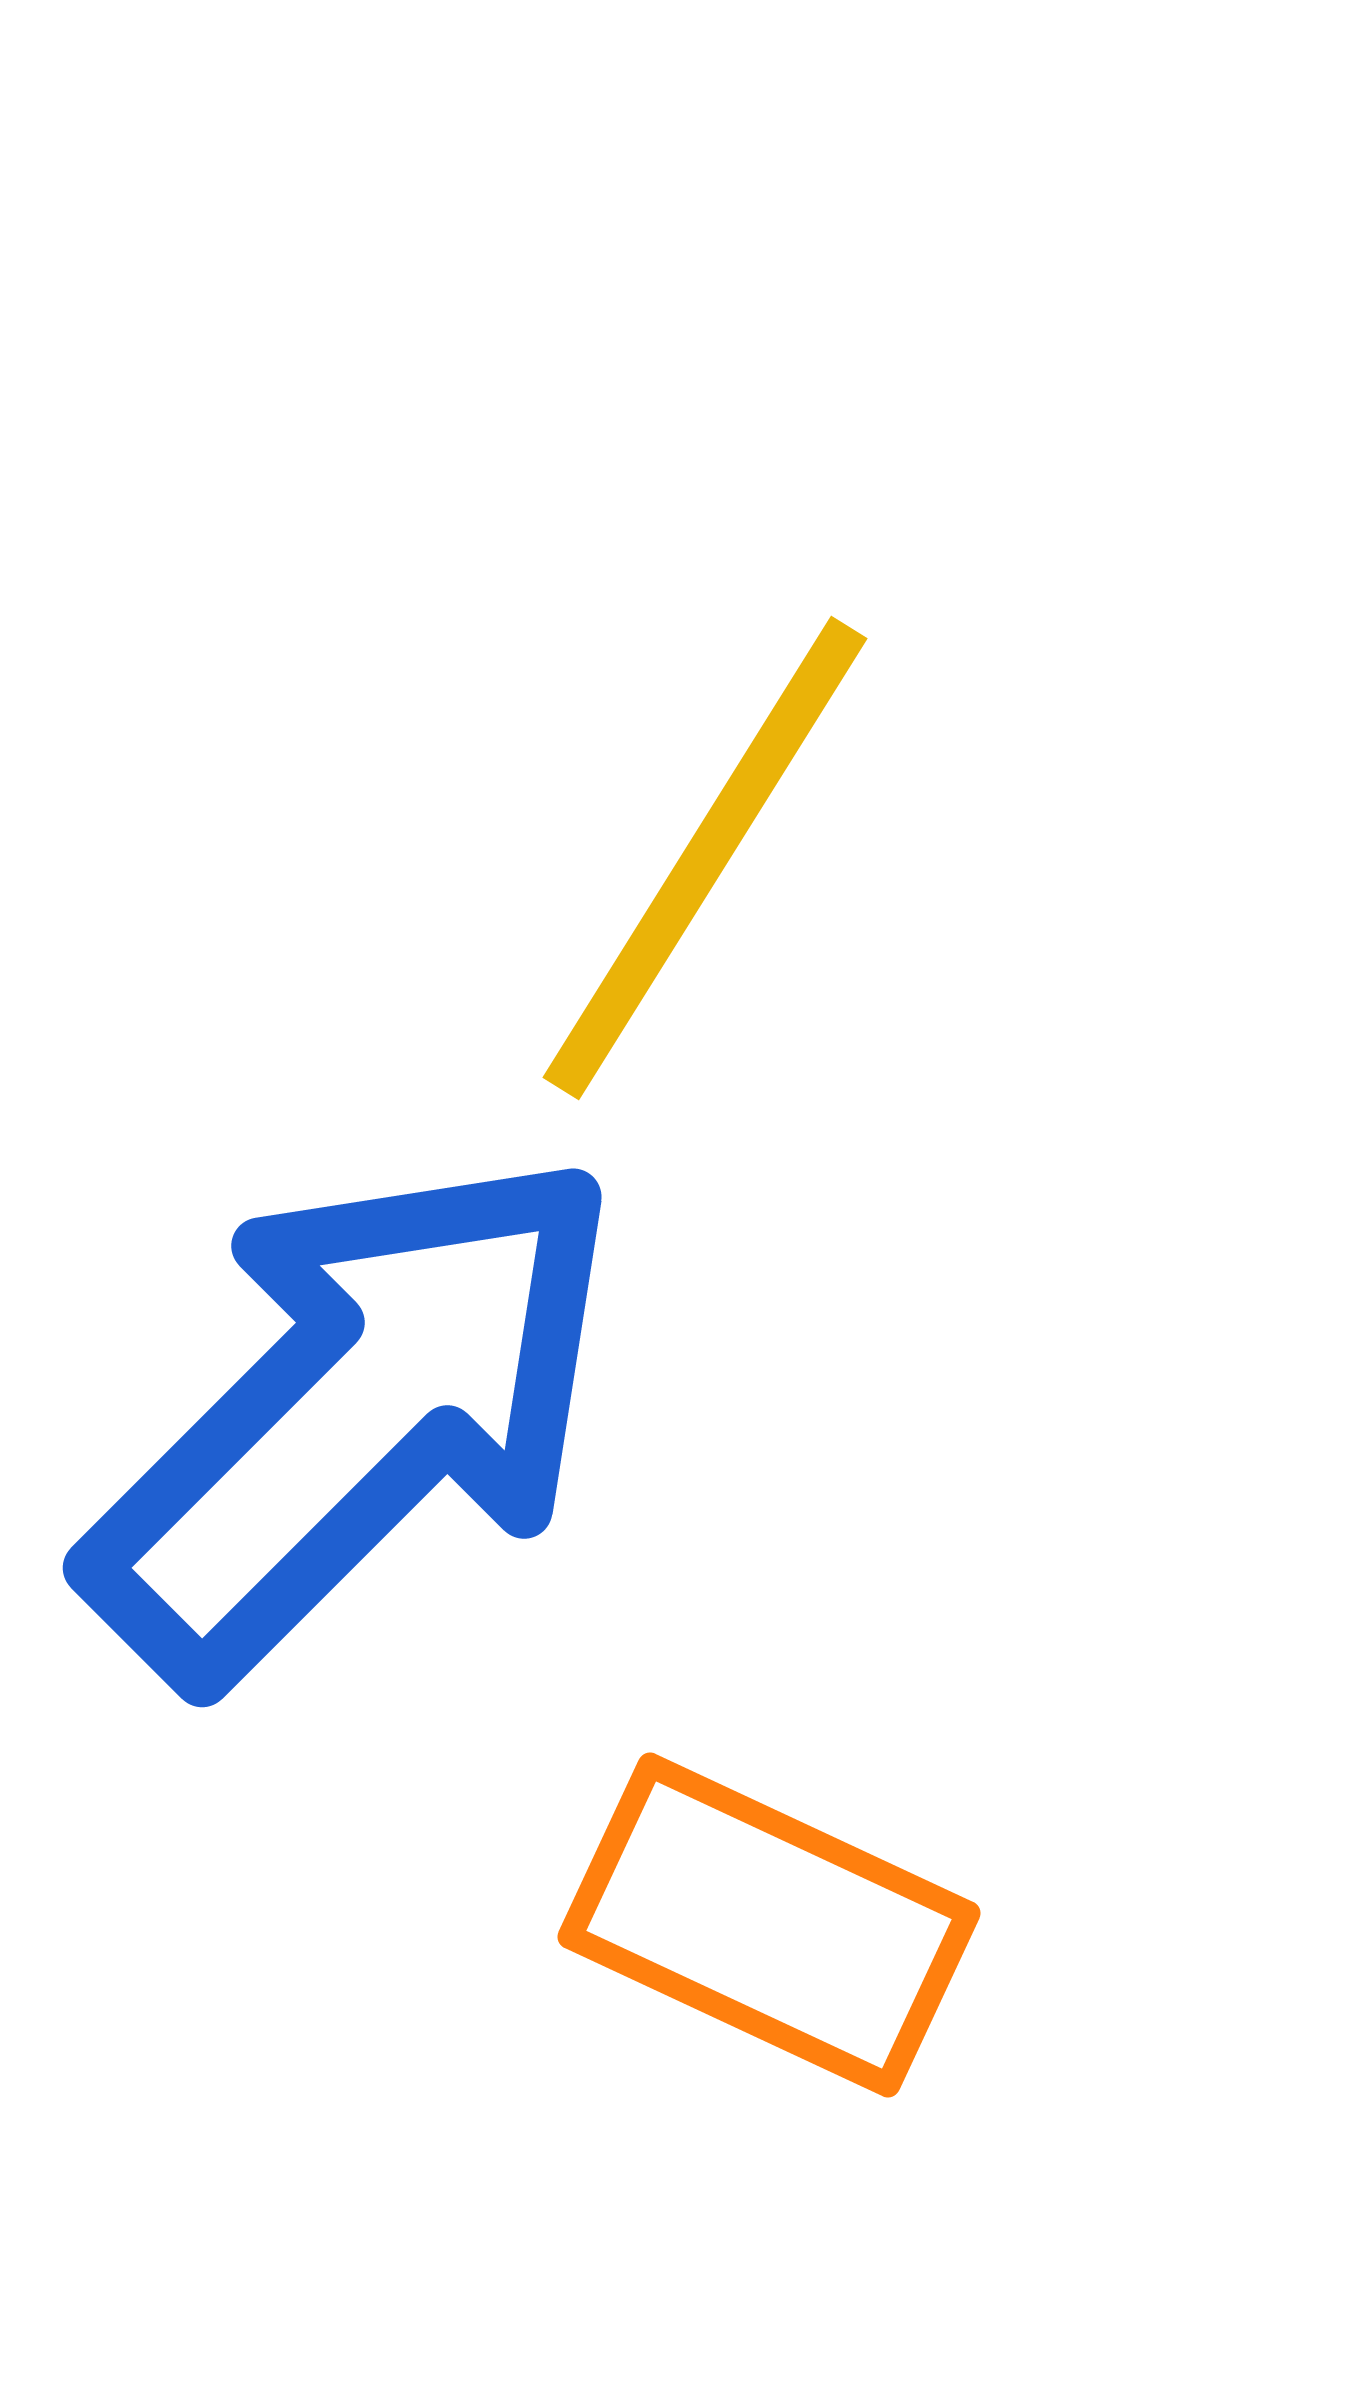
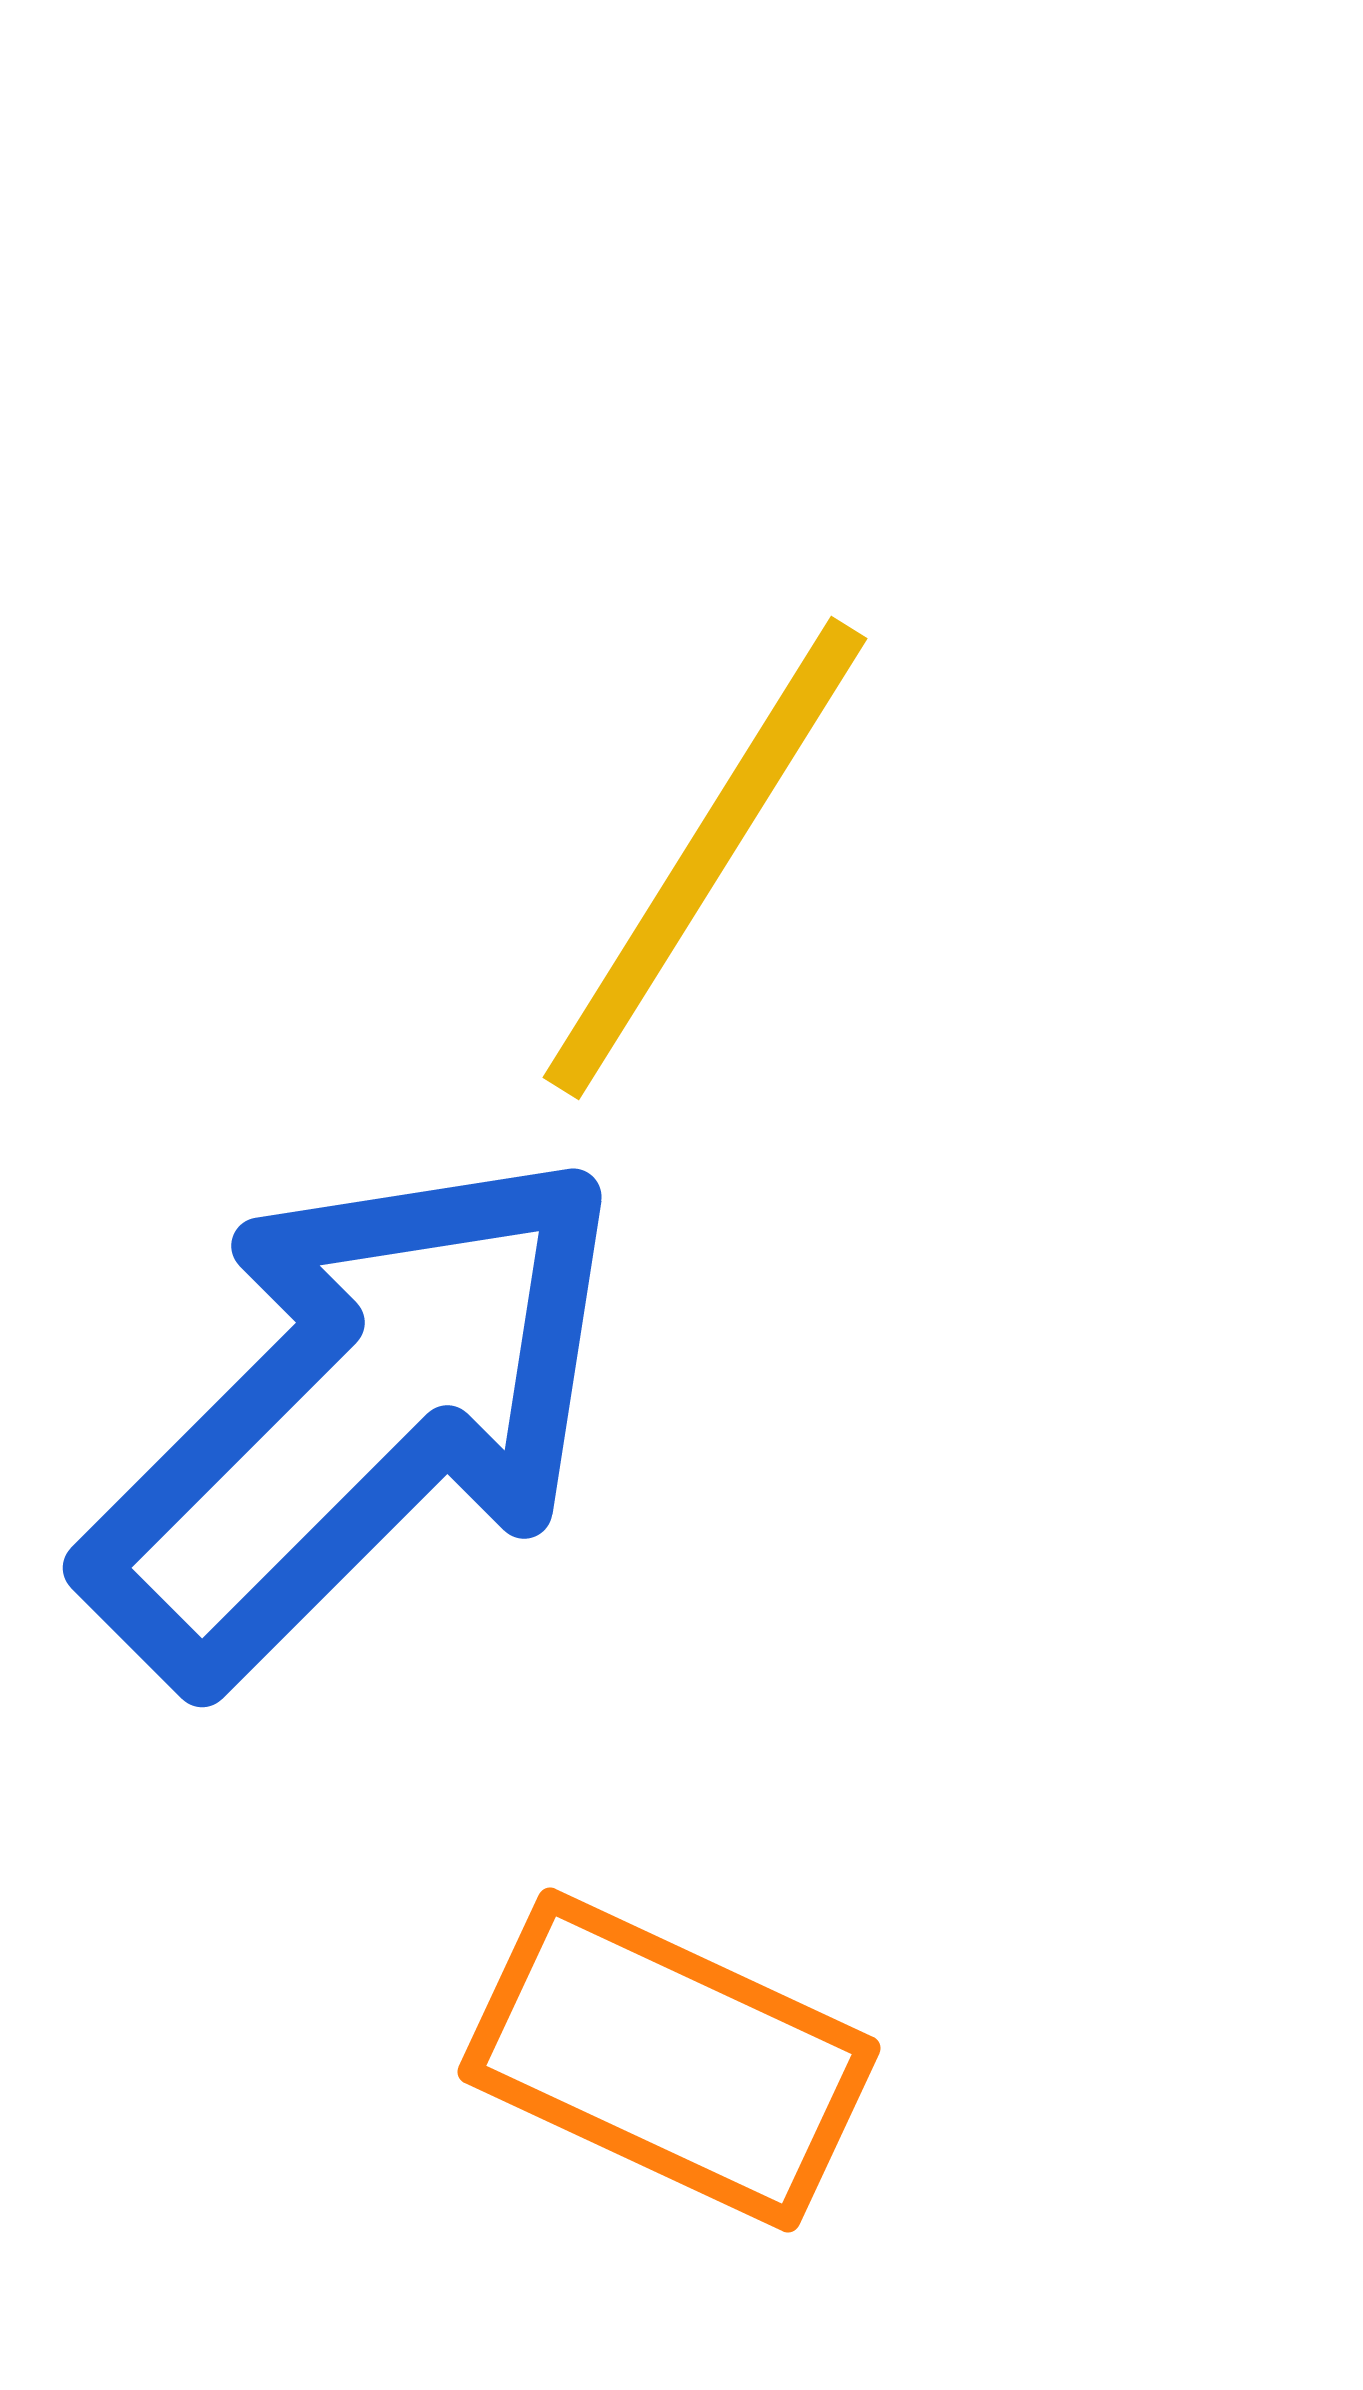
orange rectangle: moved 100 px left, 135 px down
